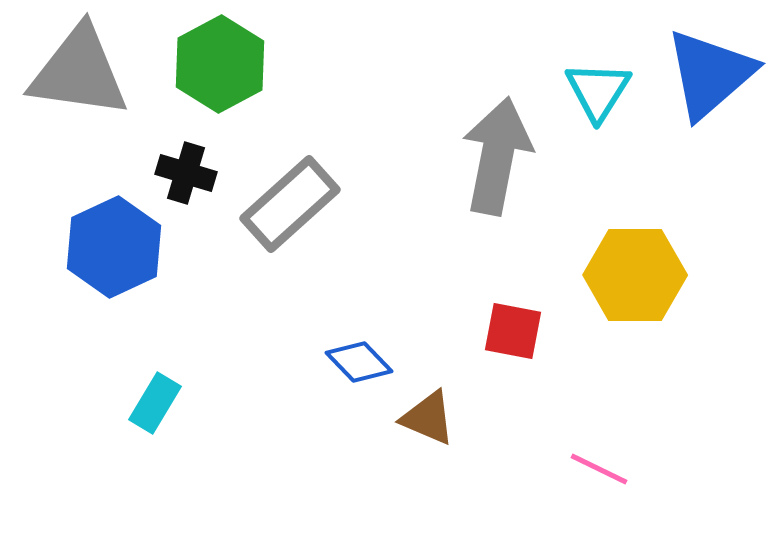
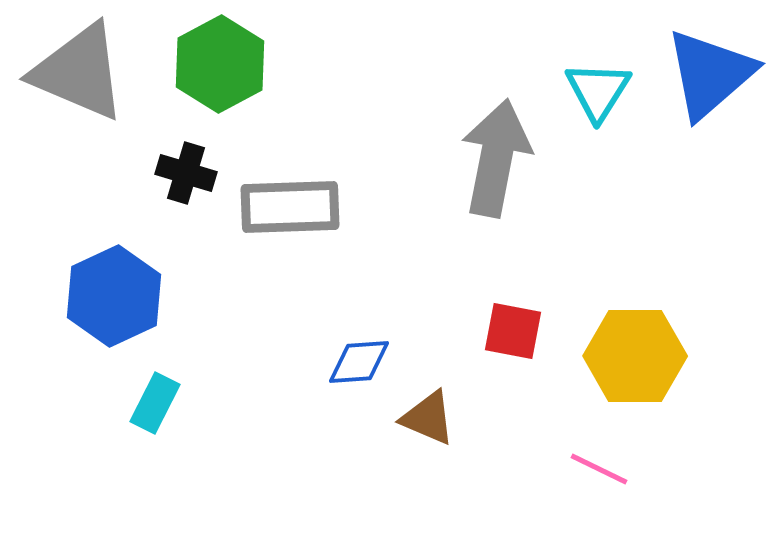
gray triangle: rotated 15 degrees clockwise
gray arrow: moved 1 px left, 2 px down
gray rectangle: moved 3 px down; rotated 40 degrees clockwise
blue hexagon: moved 49 px down
yellow hexagon: moved 81 px down
blue diamond: rotated 50 degrees counterclockwise
cyan rectangle: rotated 4 degrees counterclockwise
